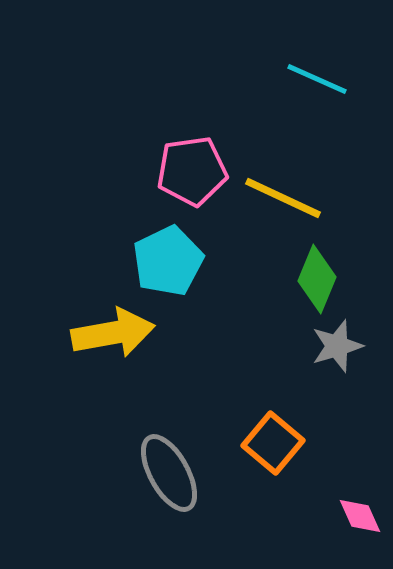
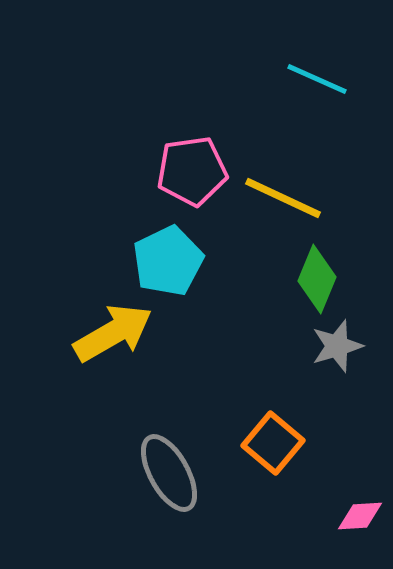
yellow arrow: rotated 20 degrees counterclockwise
pink diamond: rotated 69 degrees counterclockwise
